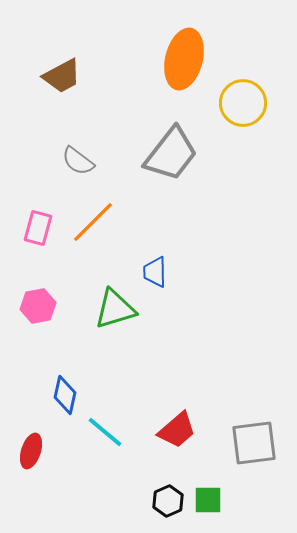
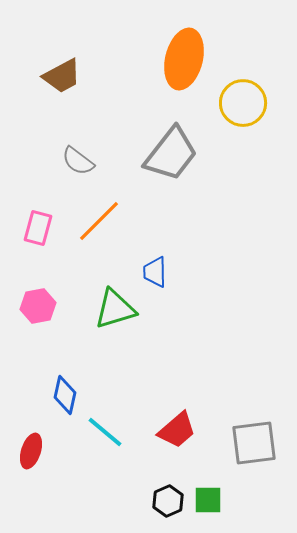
orange line: moved 6 px right, 1 px up
